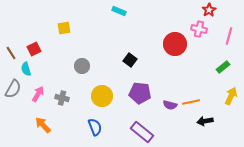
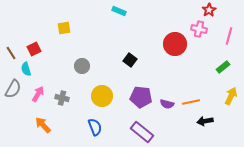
purple pentagon: moved 1 px right, 4 px down
purple semicircle: moved 3 px left, 1 px up
